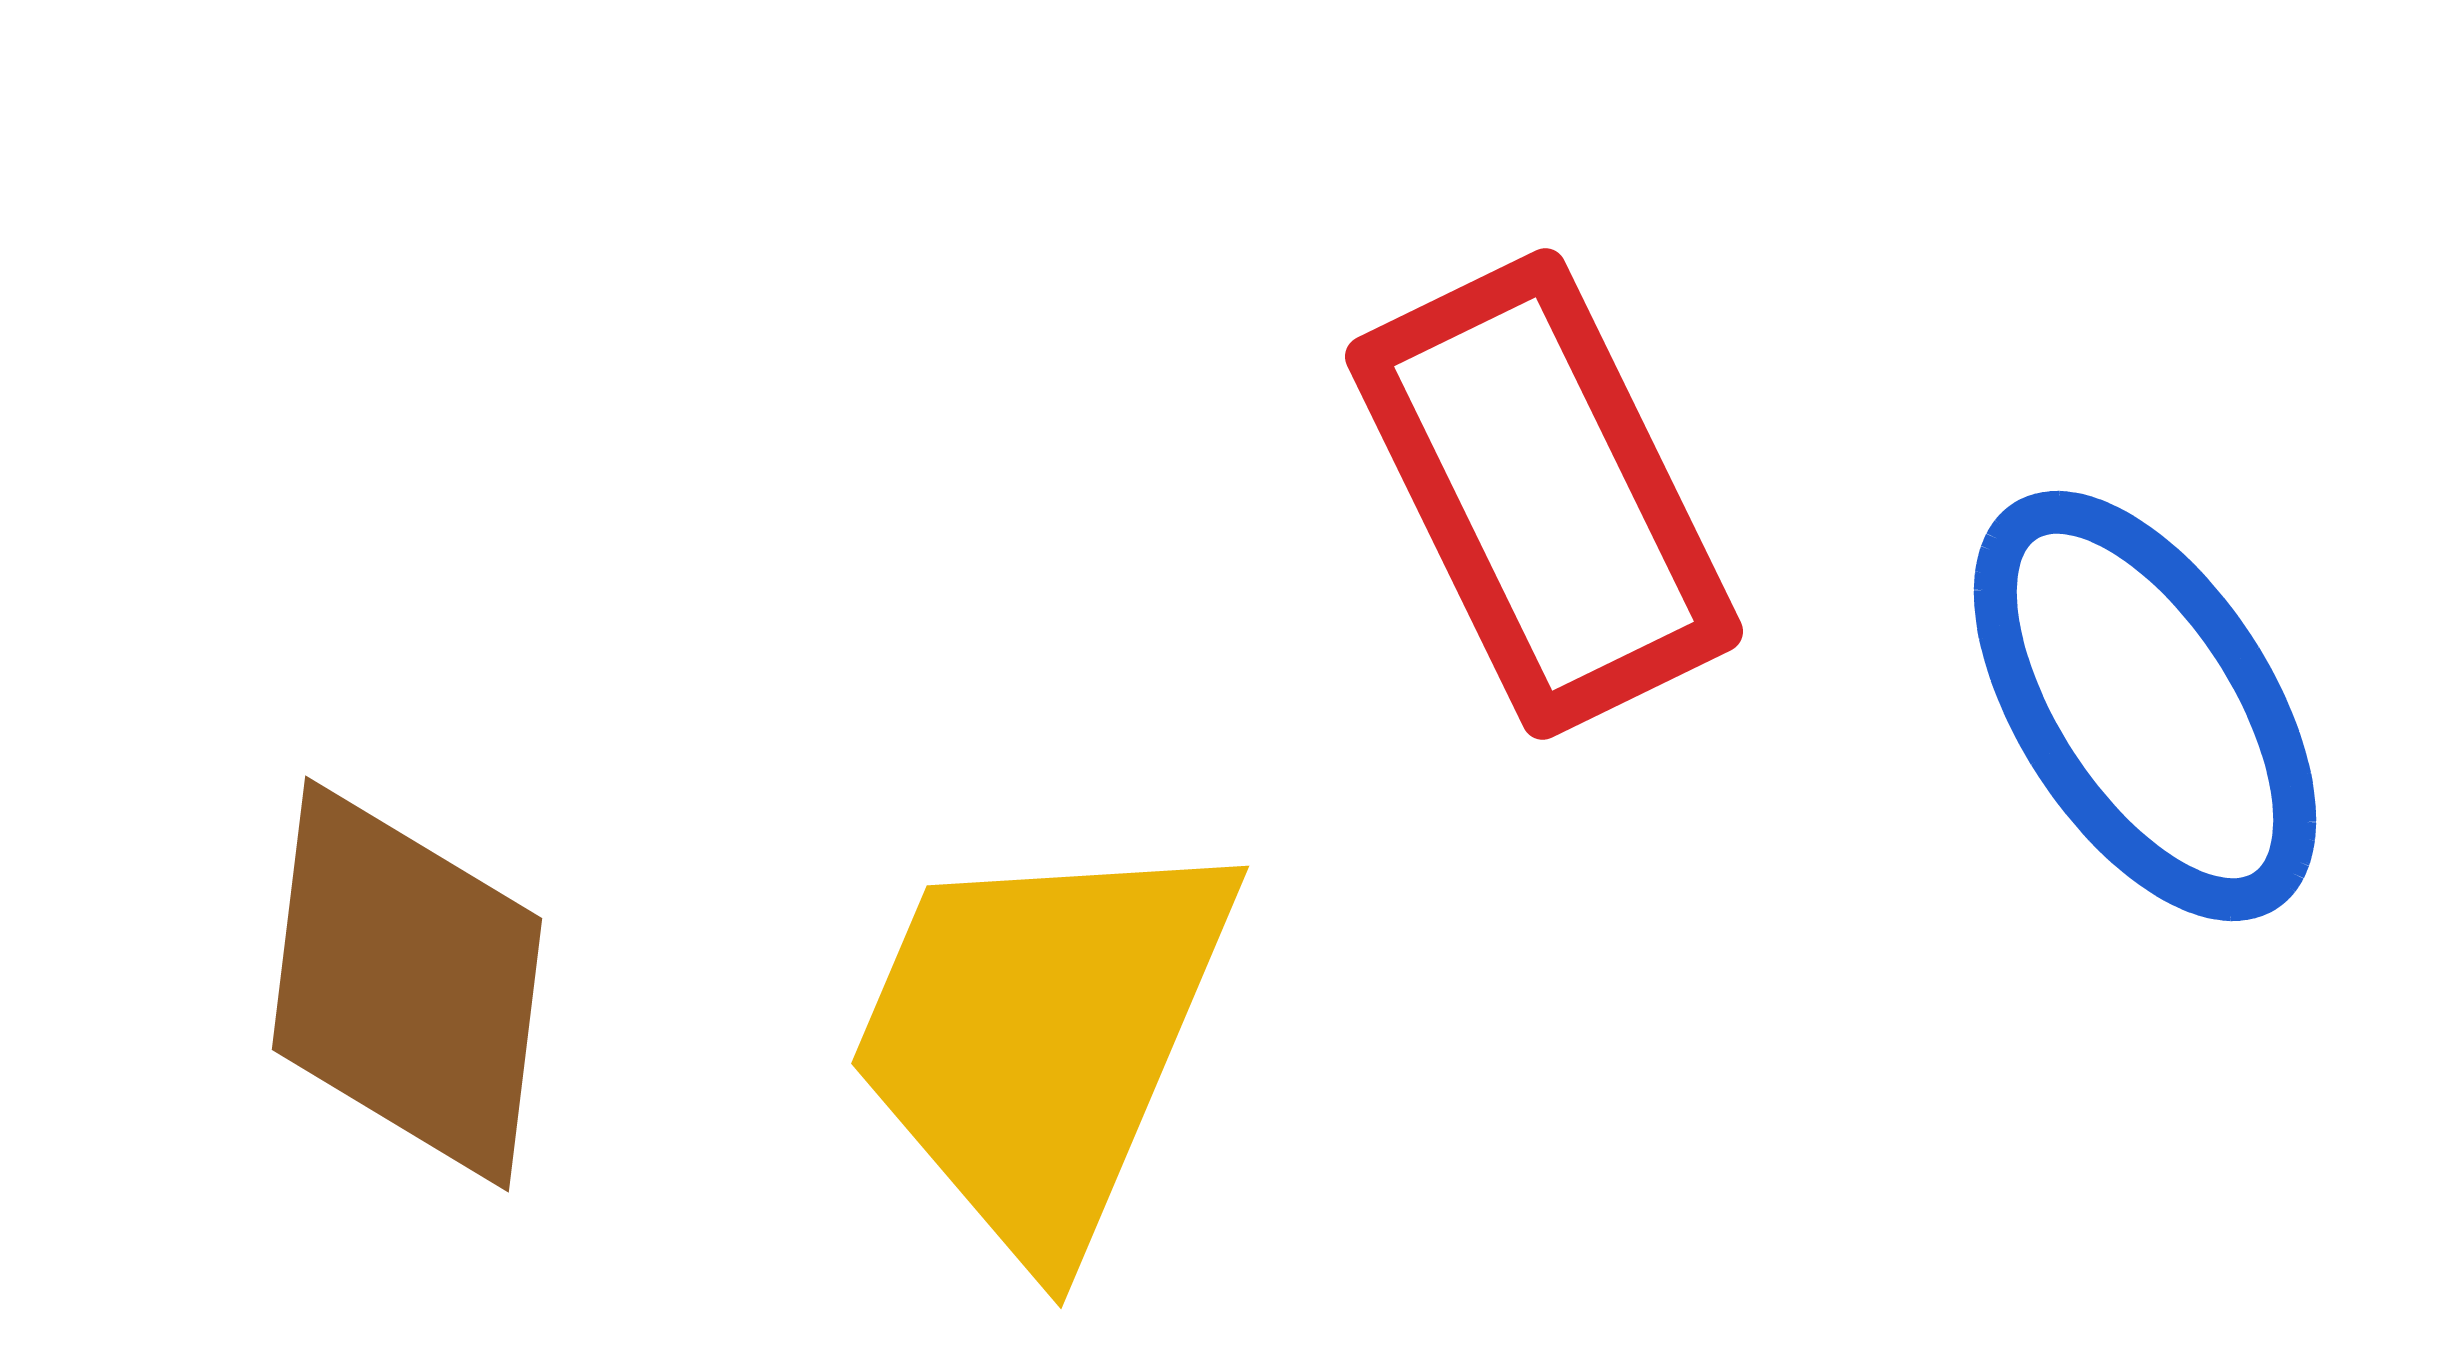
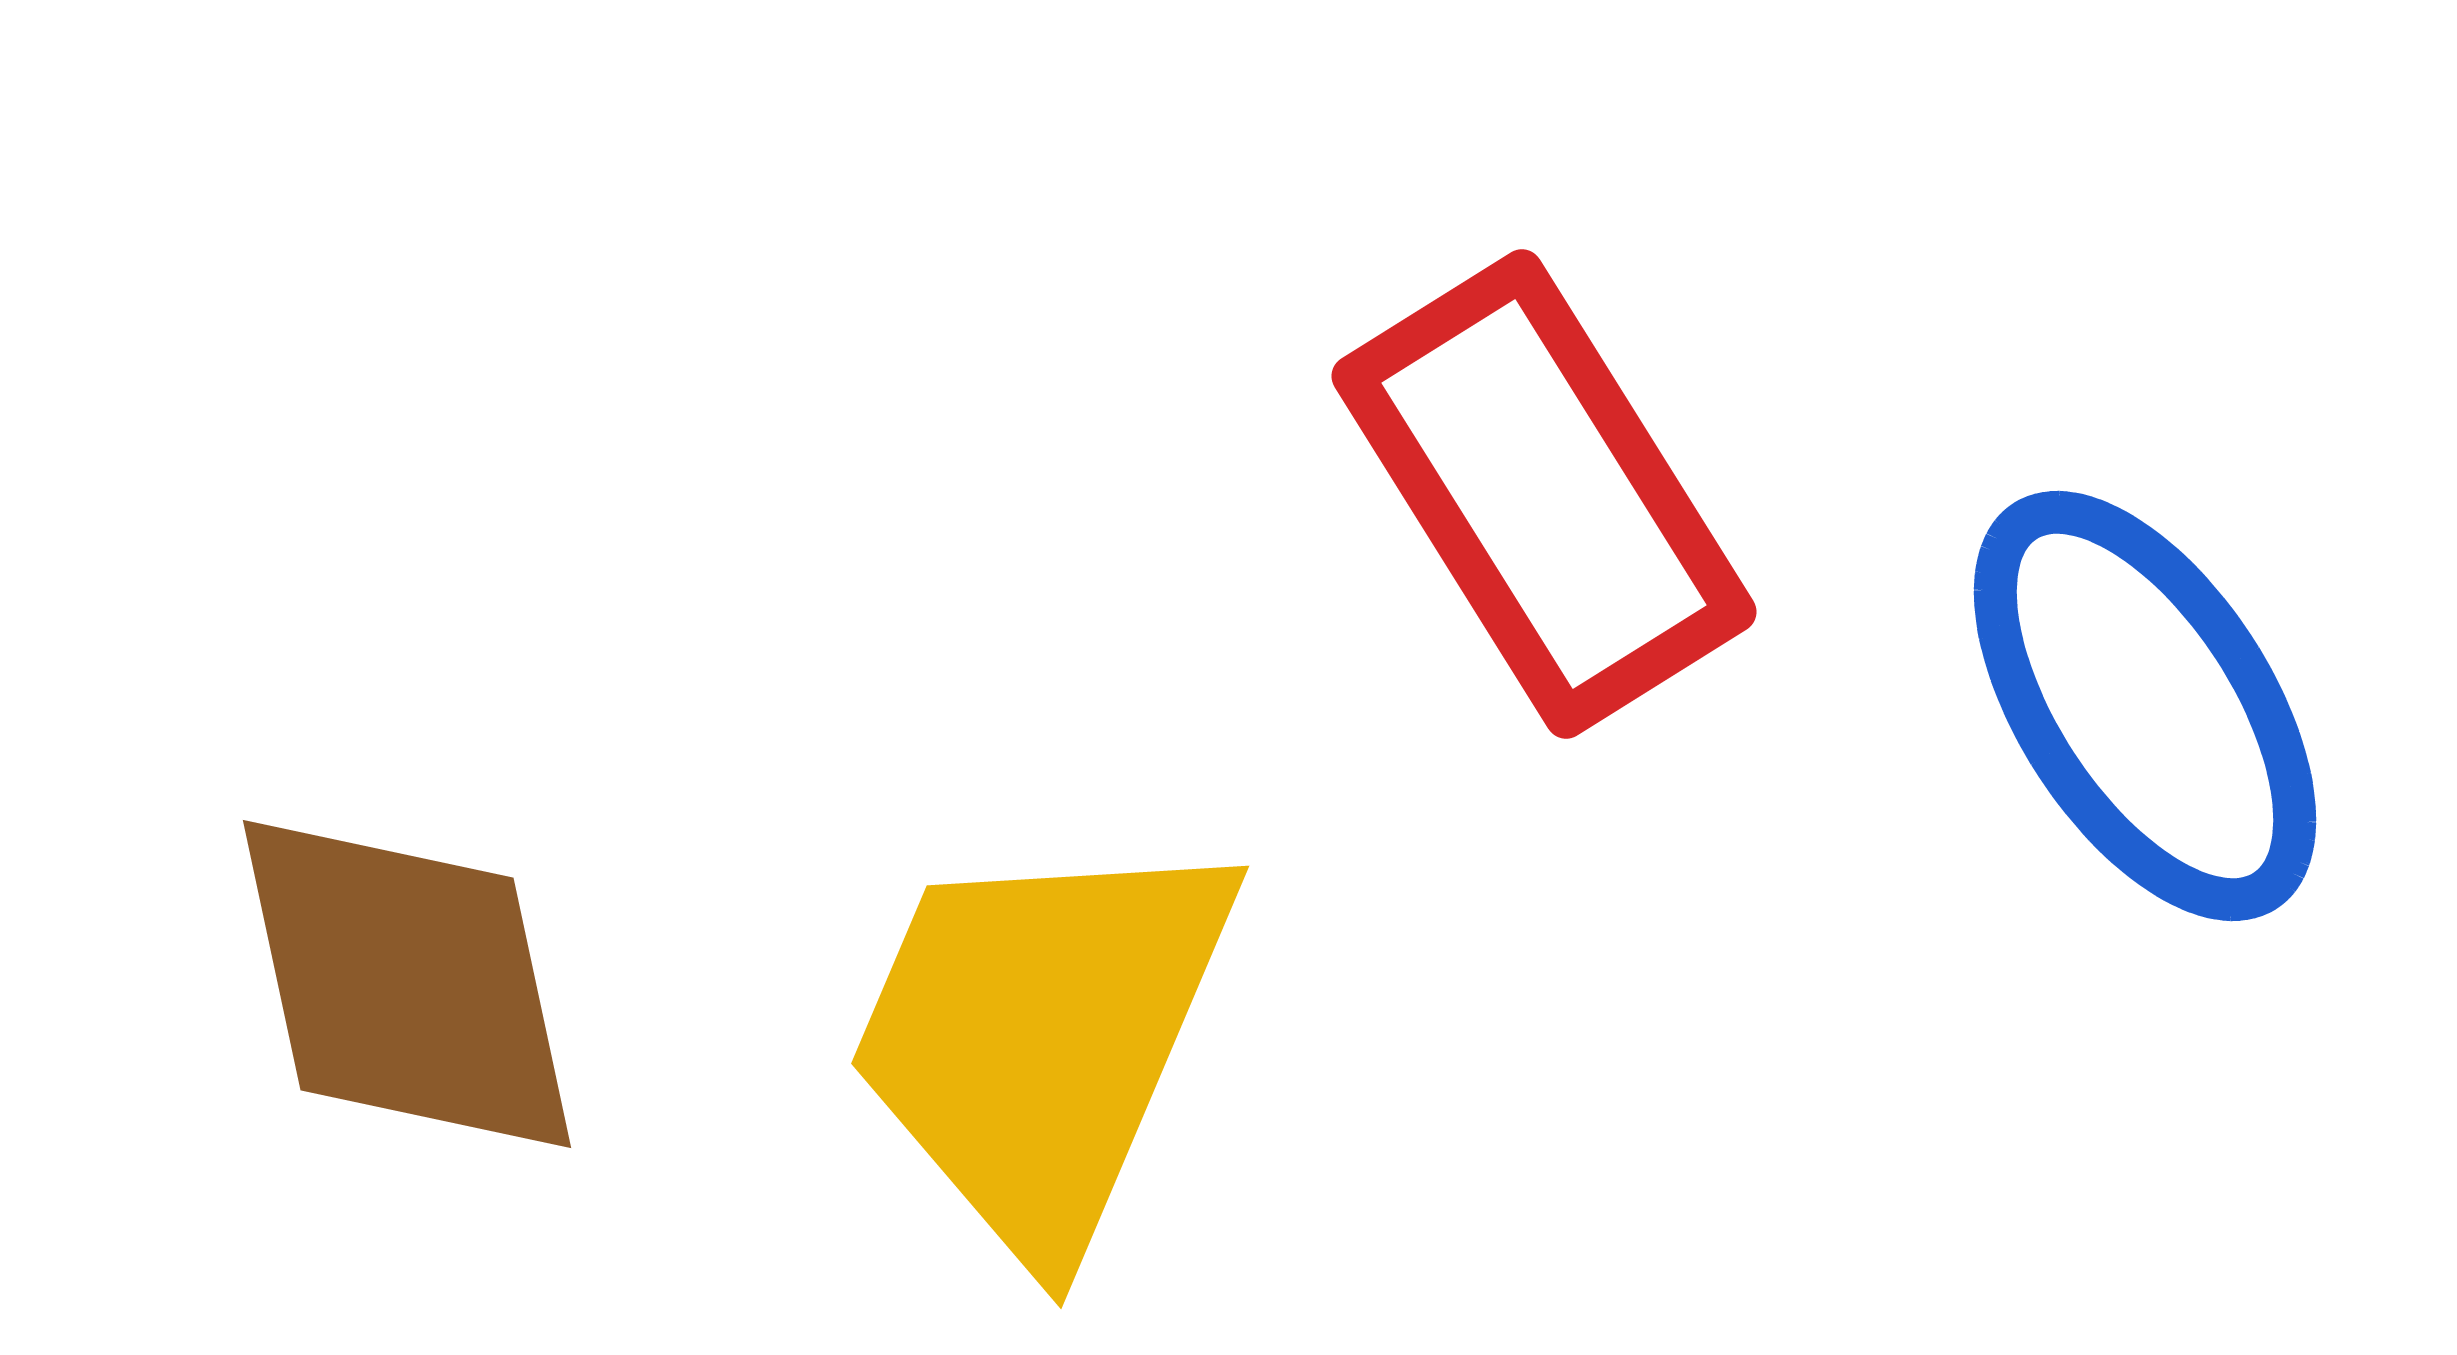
red rectangle: rotated 6 degrees counterclockwise
brown diamond: rotated 19 degrees counterclockwise
